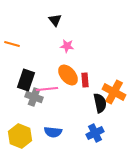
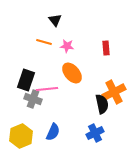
orange line: moved 32 px right, 2 px up
orange ellipse: moved 4 px right, 2 px up
red rectangle: moved 21 px right, 32 px up
orange cross: rotated 35 degrees clockwise
gray cross: moved 1 px left, 2 px down
black semicircle: moved 2 px right, 1 px down
blue semicircle: rotated 72 degrees counterclockwise
yellow hexagon: moved 1 px right; rotated 15 degrees clockwise
